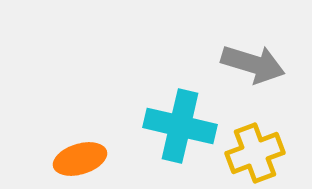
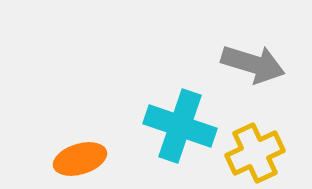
cyan cross: rotated 6 degrees clockwise
yellow cross: rotated 4 degrees counterclockwise
